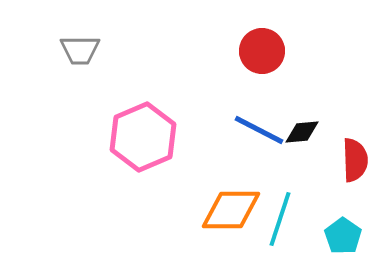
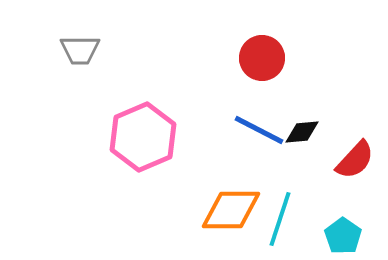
red circle: moved 7 px down
red semicircle: rotated 45 degrees clockwise
